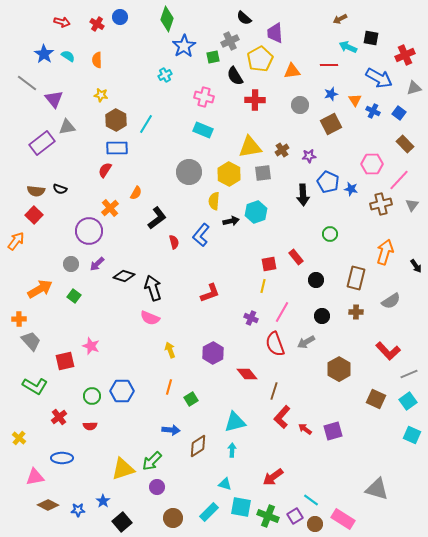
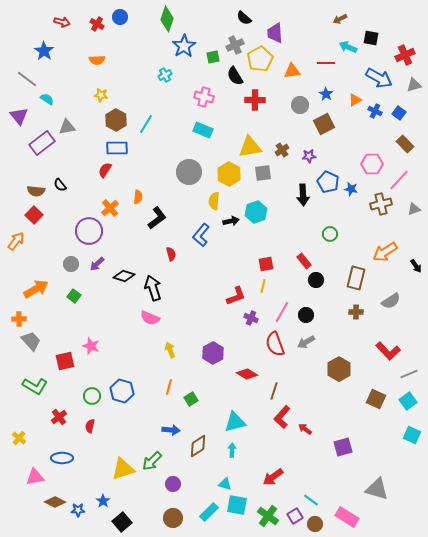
gray cross at (230, 41): moved 5 px right, 4 px down
blue star at (44, 54): moved 3 px up
cyan semicircle at (68, 56): moved 21 px left, 43 px down
orange semicircle at (97, 60): rotated 91 degrees counterclockwise
red line at (329, 65): moved 3 px left, 2 px up
gray line at (27, 83): moved 4 px up
gray triangle at (414, 88): moved 3 px up
blue star at (331, 94): moved 5 px left; rotated 24 degrees counterclockwise
purple triangle at (54, 99): moved 35 px left, 17 px down
orange triangle at (355, 100): rotated 32 degrees clockwise
blue cross at (373, 111): moved 2 px right
brown square at (331, 124): moved 7 px left
black semicircle at (60, 189): moved 4 px up; rotated 32 degrees clockwise
orange semicircle at (136, 193): moved 2 px right, 4 px down; rotated 24 degrees counterclockwise
gray triangle at (412, 205): moved 2 px right, 4 px down; rotated 32 degrees clockwise
red semicircle at (174, 242): moved 3 px left, 12 px down
orange arrow at (385, 252): rotated 140 degrees counterclockwise
red rectangle at (296, 257): moved 8 px right, 4 px down
red square at (269, 264): moved 3 px left
orange arrow at (40, 289): moved 4 px left
red L-shape at (210, 293): moved 26 px right, 3 px down
black circle at (322, 316): moved 16 px left, 1 px up
red diamond at (247, 374): rotated 20 degrees counterclockwise
blue hexagon at (122, 391): rotated 15 degrees clockwise
red semicircle at (90, 426): rotated 104 degrees clockwise
purple square at (333, 431): moved 10 px right, 16 px down
purple circle at (157, 487): moved 16 px right, 3 px up
brown diamond at (48, 505): moved 7 px right, 3 px up
cyan square at (241, 507): moved 4 px left, 2 px up
green cross at (268, 516): rotated 15 degrees clockwise
pink rectangle at (343, 519): moved 4 px right, 2 px up
